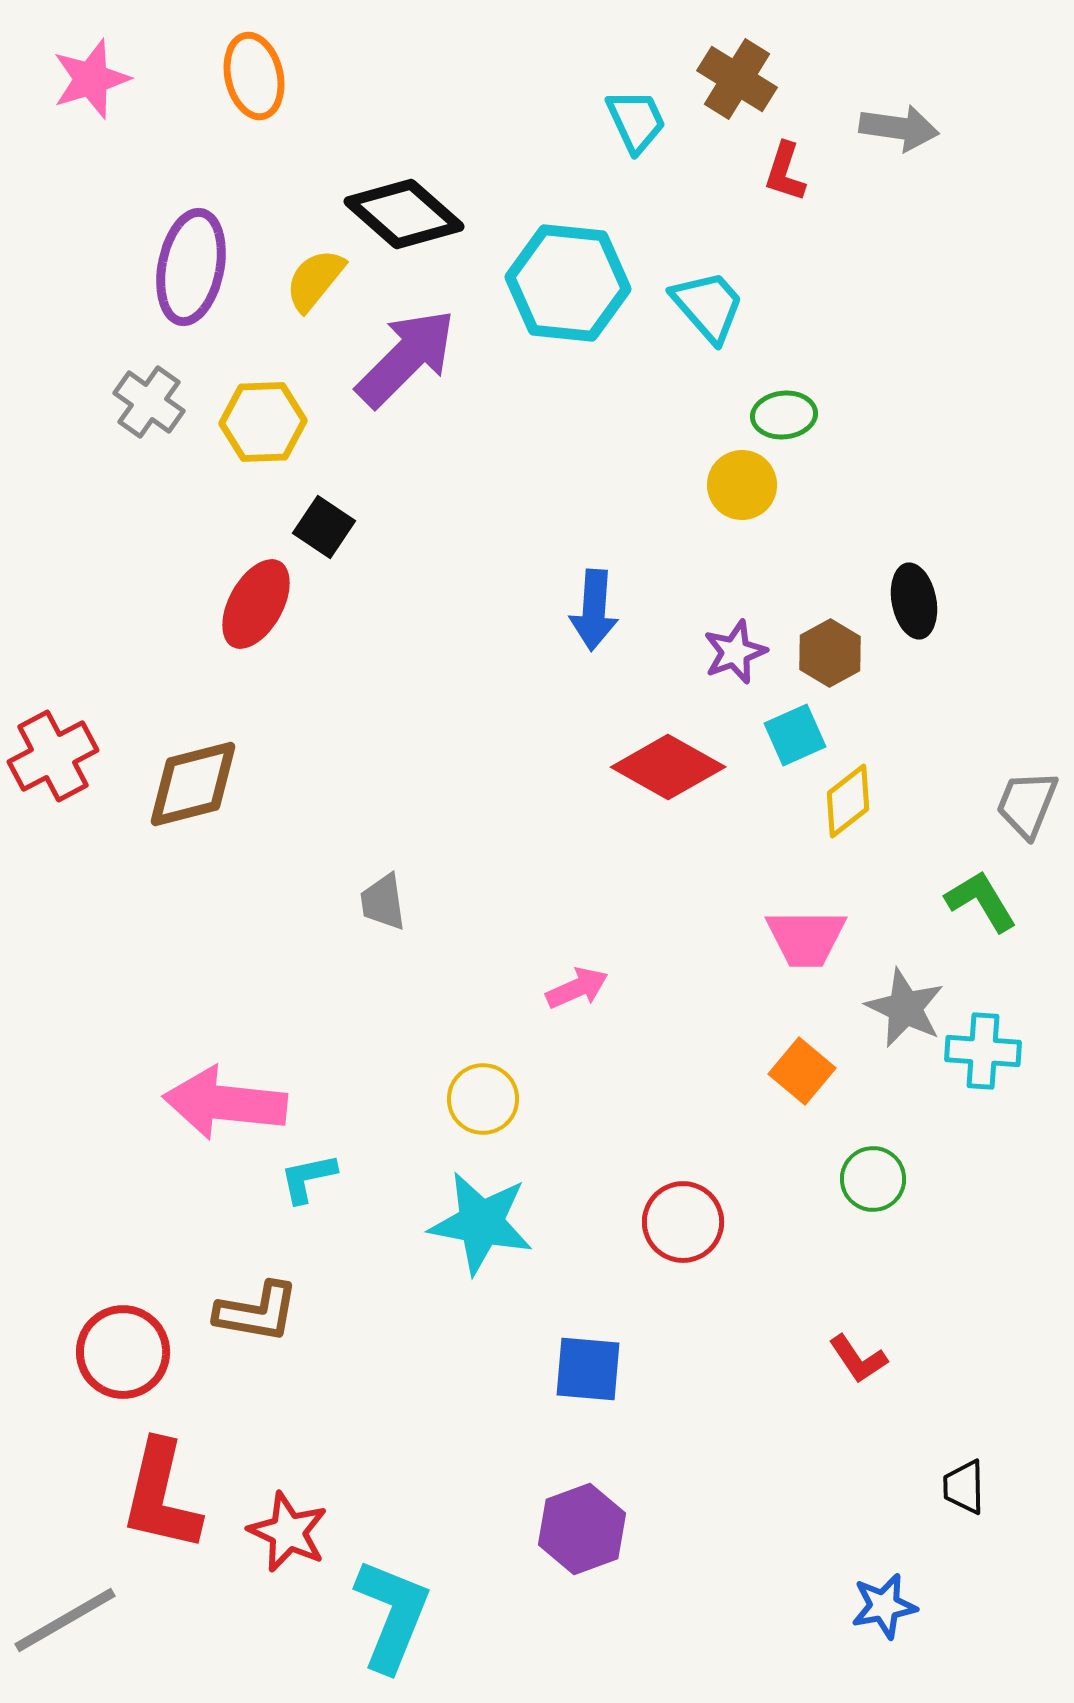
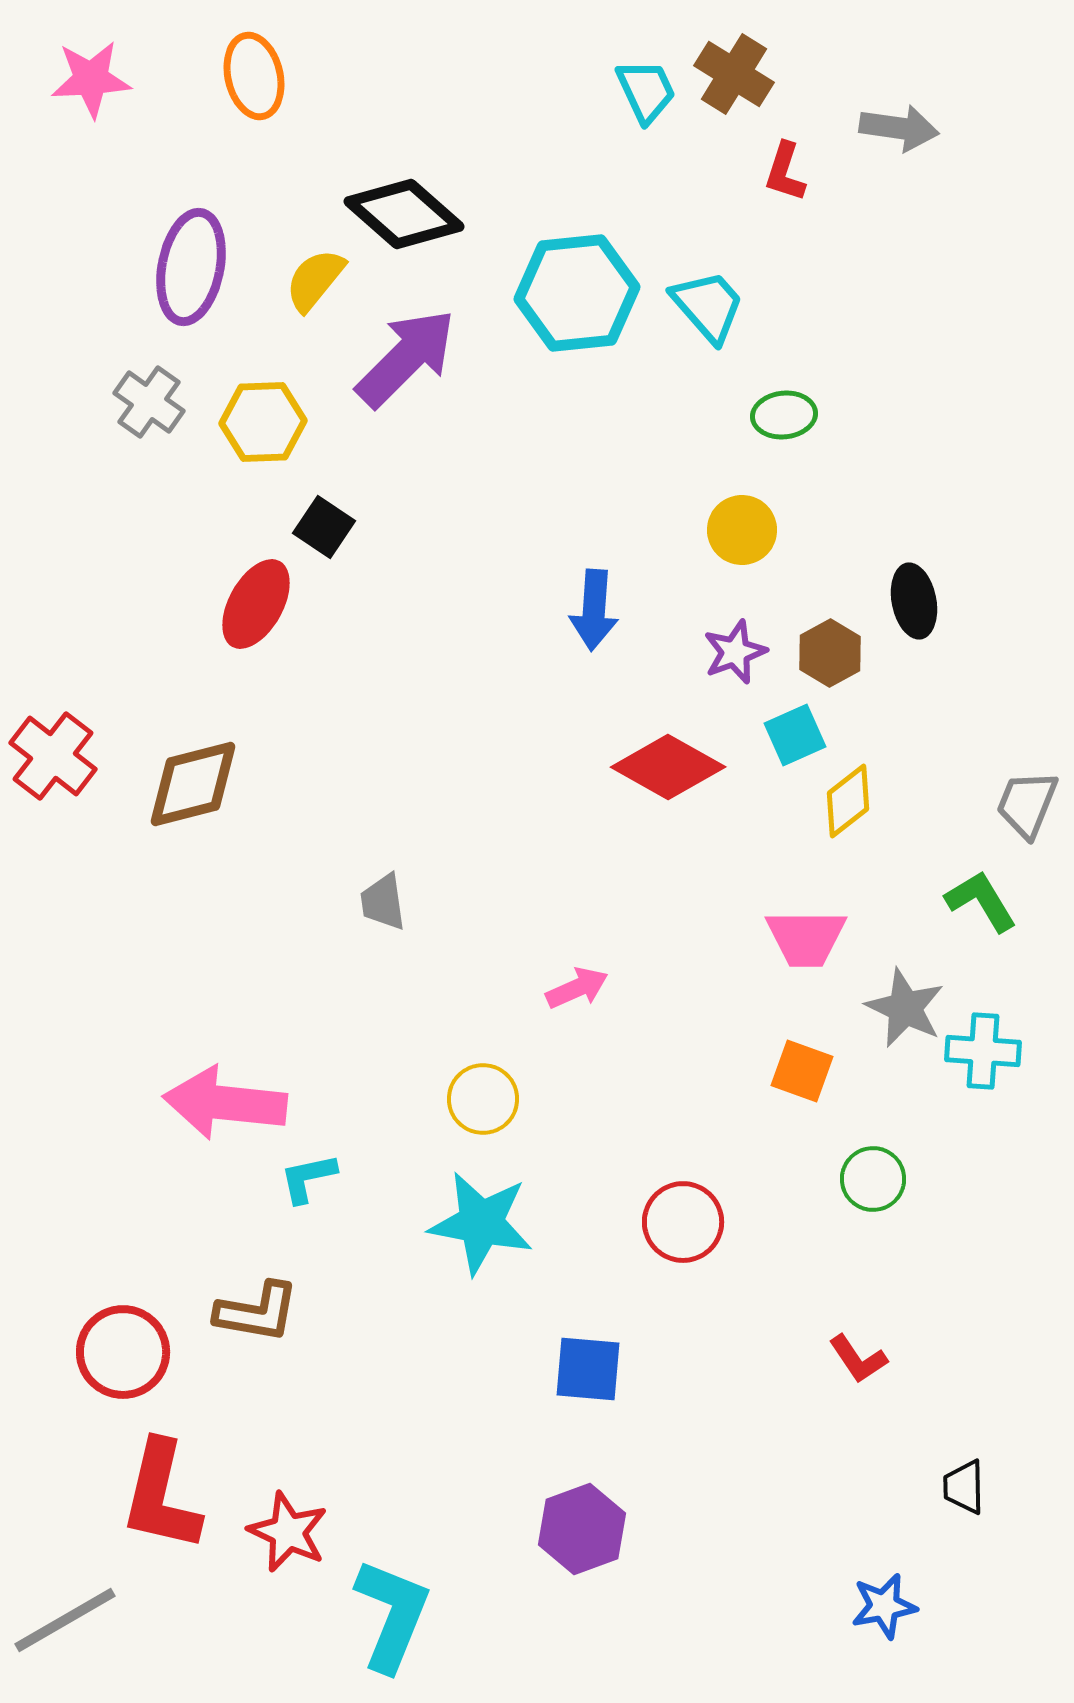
pink star at (91, 79): rotated 14 degrees clockwise
brown cross at (737, 79): moved 3 px left, 5 px up
cyan trapezoid at (636, 121): moved 10 px right, 30 px up
cyan hexagon at (568, 283): moved 9 px right, 10 px down; rotated 12 degrees counterclockwise
yellow circle at (742, 485): moved 45 px down
red cross at (53, 756): rotated 24 degrees counterclockwise
orange square at (802, 1071): rotated 20 degrees counterclockwise
